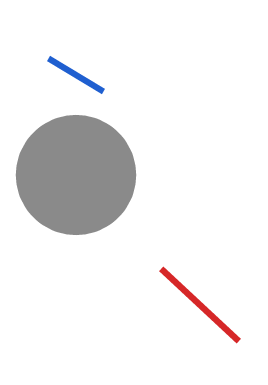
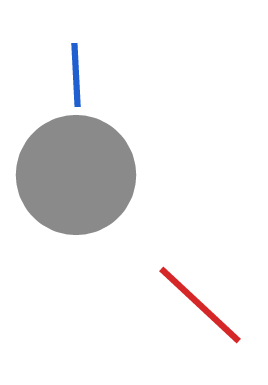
blue line: rotated 56 degrees clockwise
